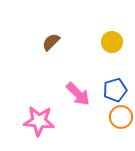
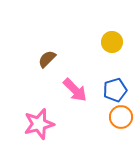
brown semicircle: moved 4 px left, 17 px down
pink arrow: moved 3 px left, 4 px up
pink star: moved 3 px down; rotated 20 degrees counterclockwise
